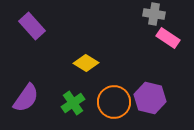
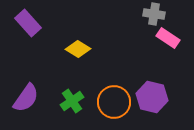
purple rectangle: moved 4 px left, 3 px up
yellow diamond: moved 8 px left, 14 px up
purple hexagon: moved 2 px right, 1 px up
green cross: moved 1 px left, 2 px up
